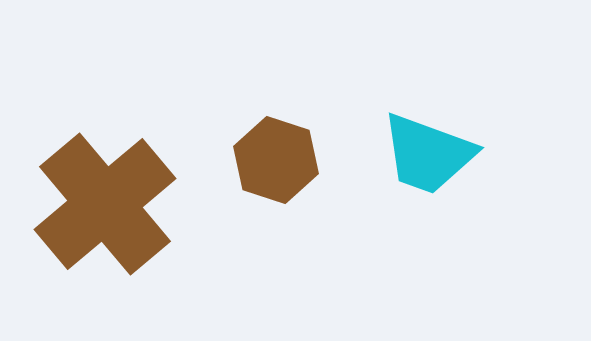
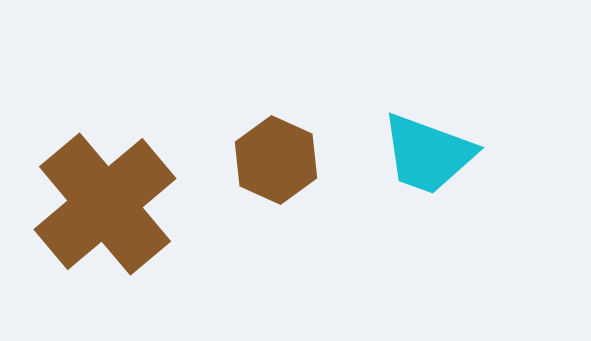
brown hexagon: rotated 6 degrees clockwise
